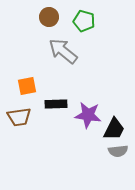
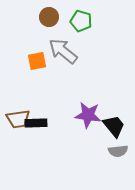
green pentagon: moved 3 px left
orange square: moved 10 px right, 25 px up
black rectangle: moved 20 px left, 19 px down
brown trapezoid: moved 1 px left, 2 px down
black trapezoid: moved 3 px up; rotated 65 degrees counterclockwise
